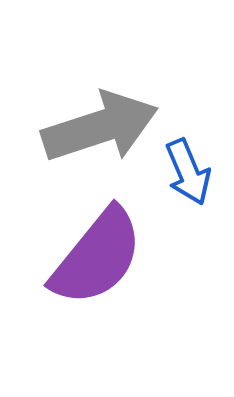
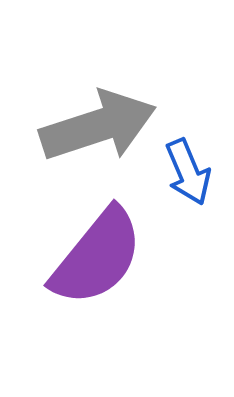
gray arrow: moved 2 px left, 1 px up
